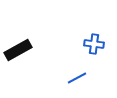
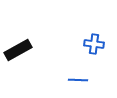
blue line: moved 1 px right, 2 px down; rotated 30 degrees clockwise
